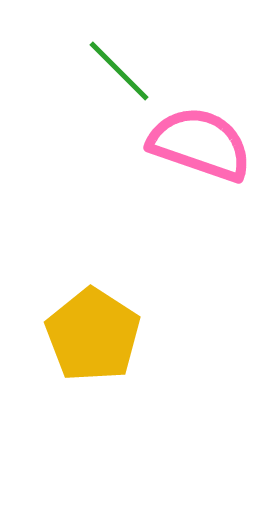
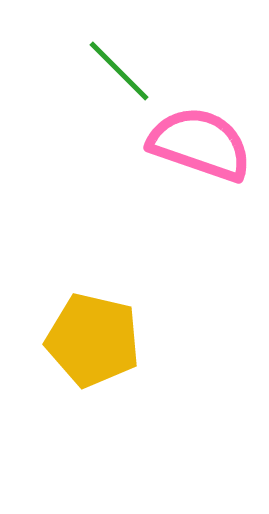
yellow pentagon: moved 5 px down; rotated 20 degrees counterclockwise
